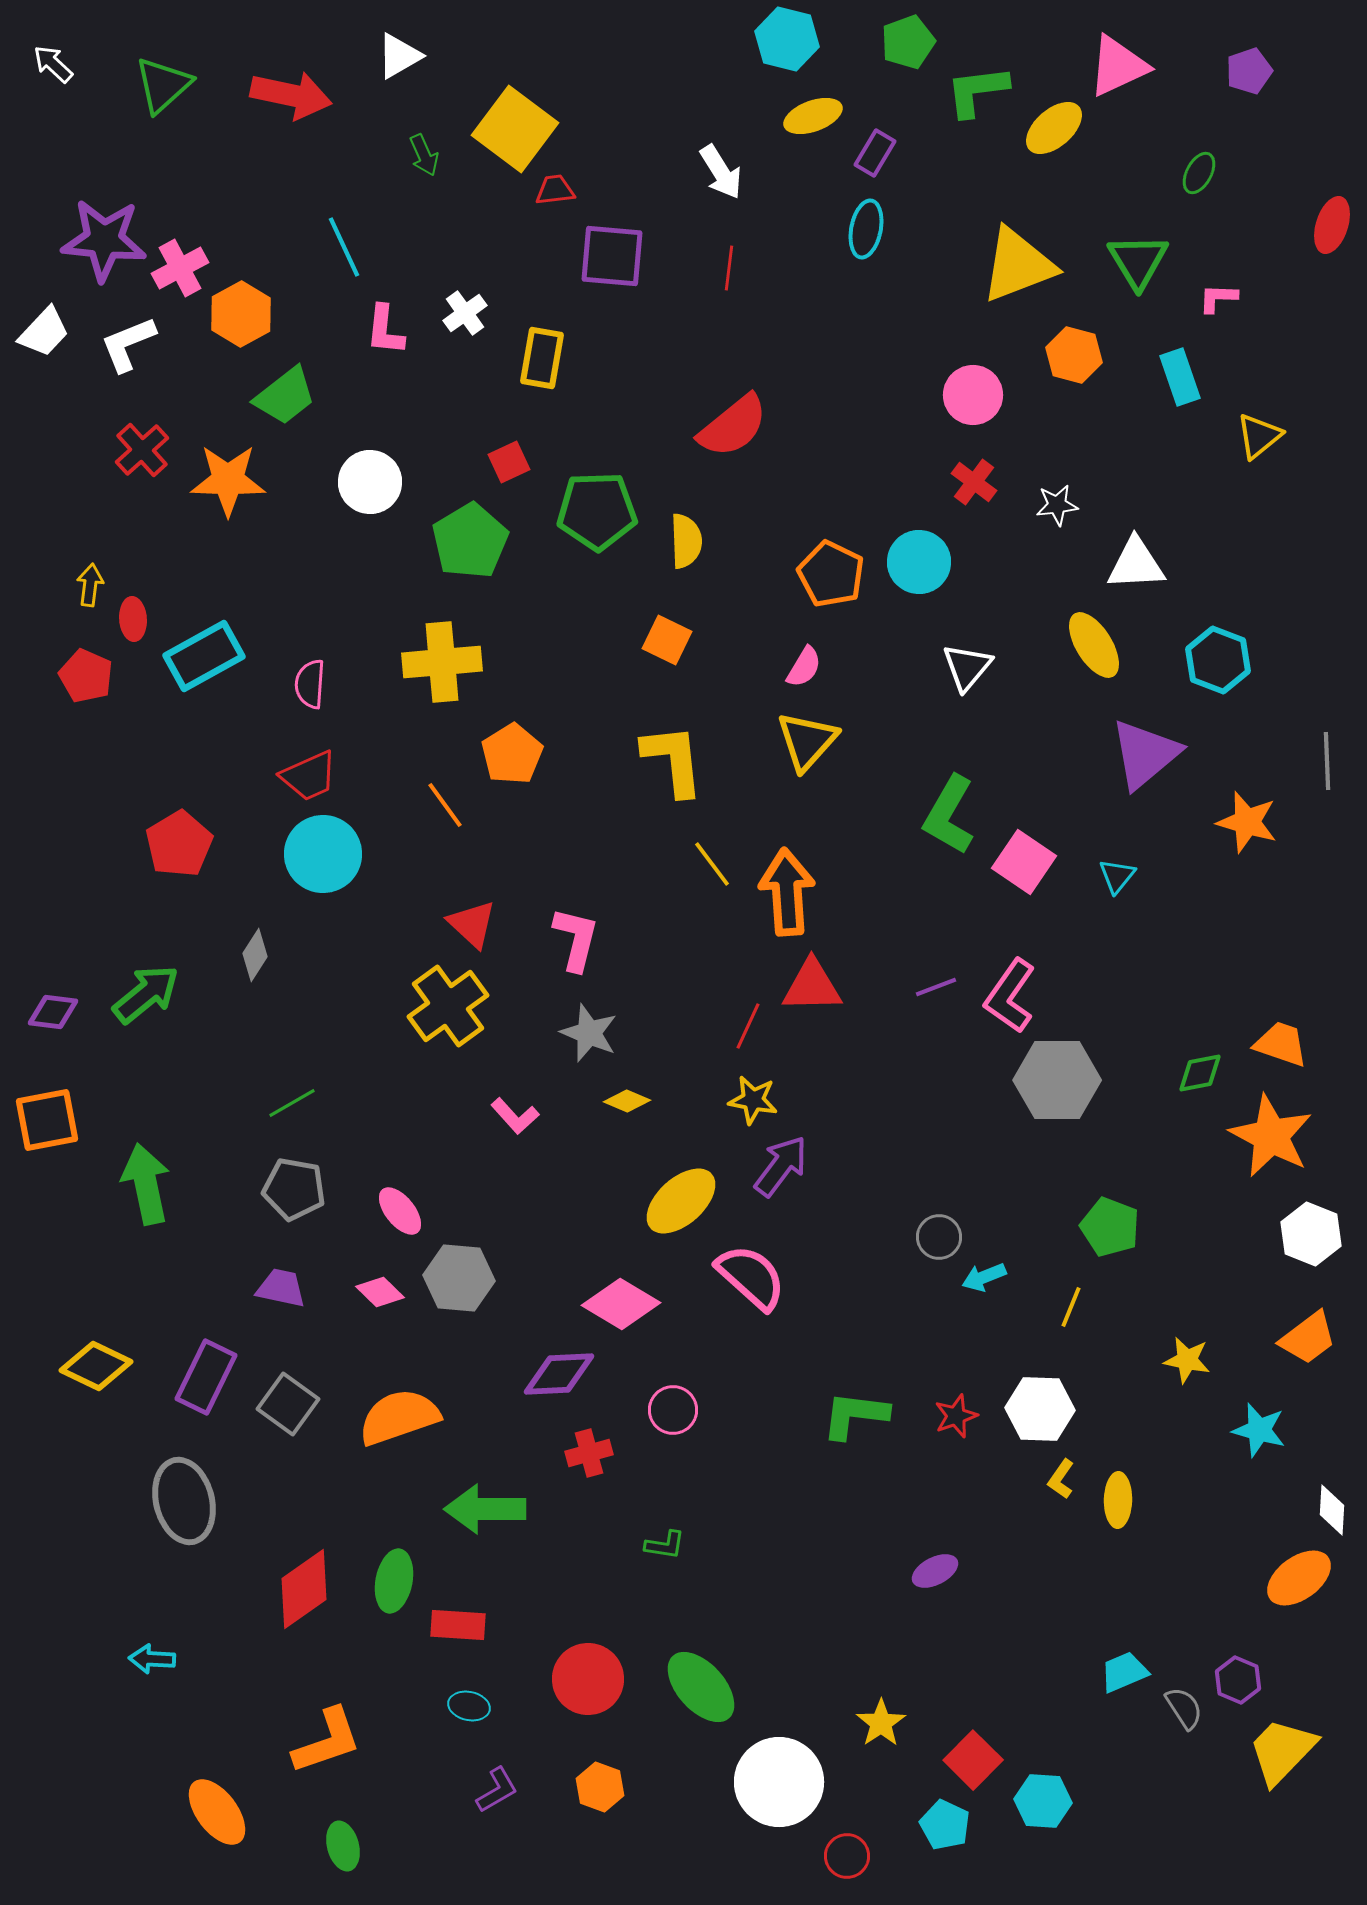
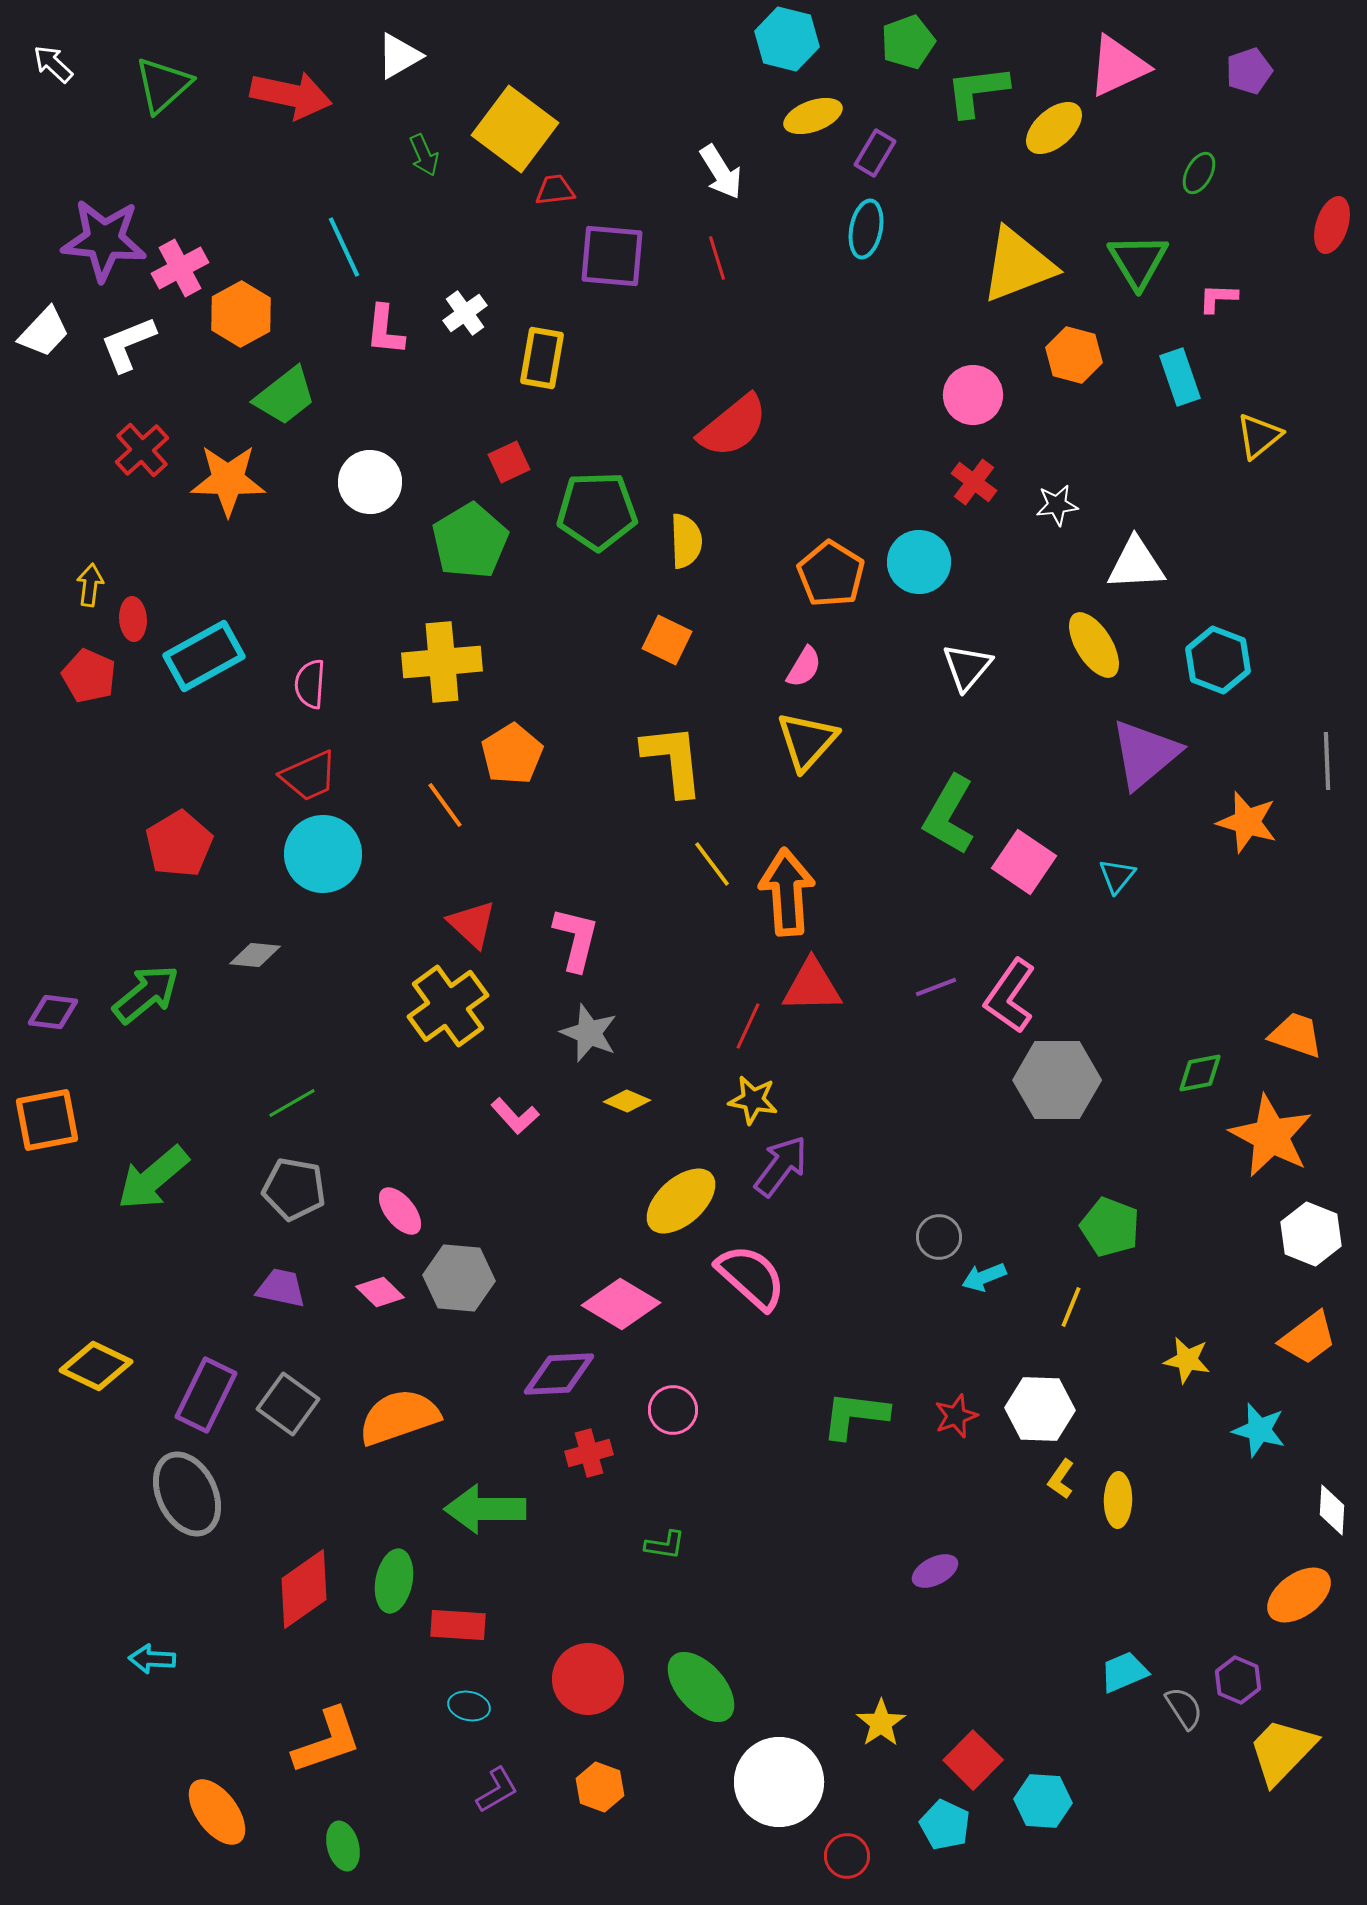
red line at (729, 268): moved 12 px left, 10 px up; rotated 24 degrees counterclockwise
orange pentagon at (831, 574): rotated 6 degrees clockwise
red pentagon at (86, 676): moved 3 px right
gray diamond at (255, 955): rotated 63 degrees clockwise
orange trapezoid at (1281, 1044): moved 15 px right, 9 px up
green arrow at (146, 1184): moved 7 px right, 6 px up; rotated 118 degrees counterclockwise
purple rectangle at (206, 1377): moved 18 px down
gray ellipse at (184, 1501): moved 3 px right, 7 px up; rotated 12 degrees counterclockwise
orange ellipse at (1299, 1578): moved 17 px down
